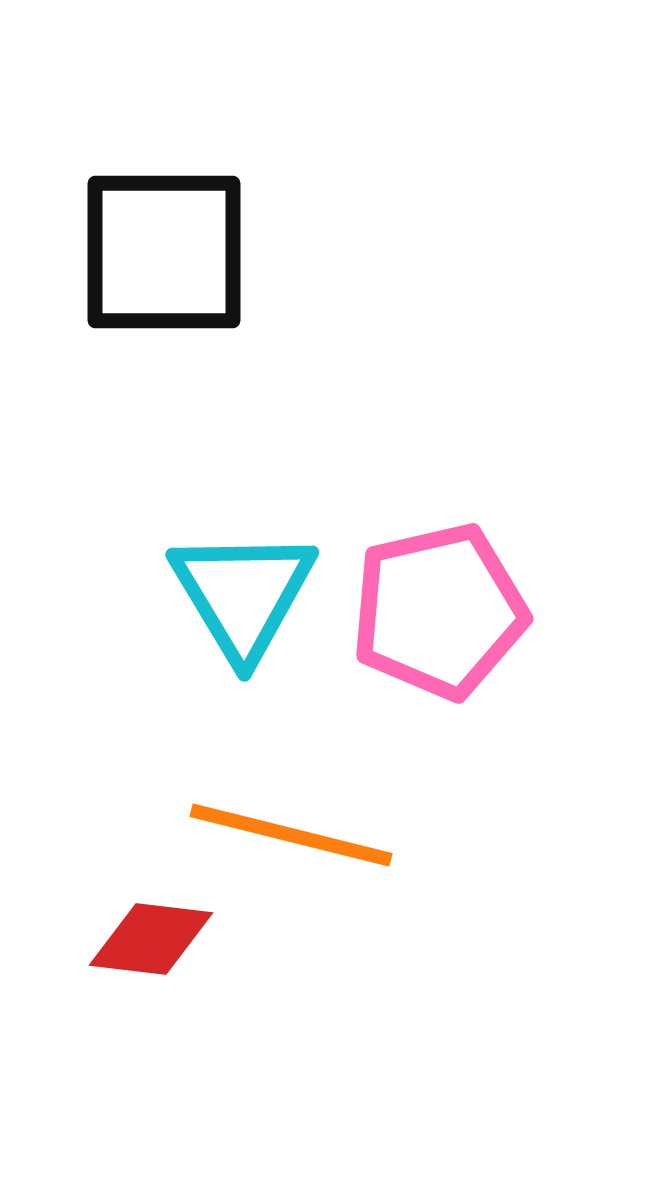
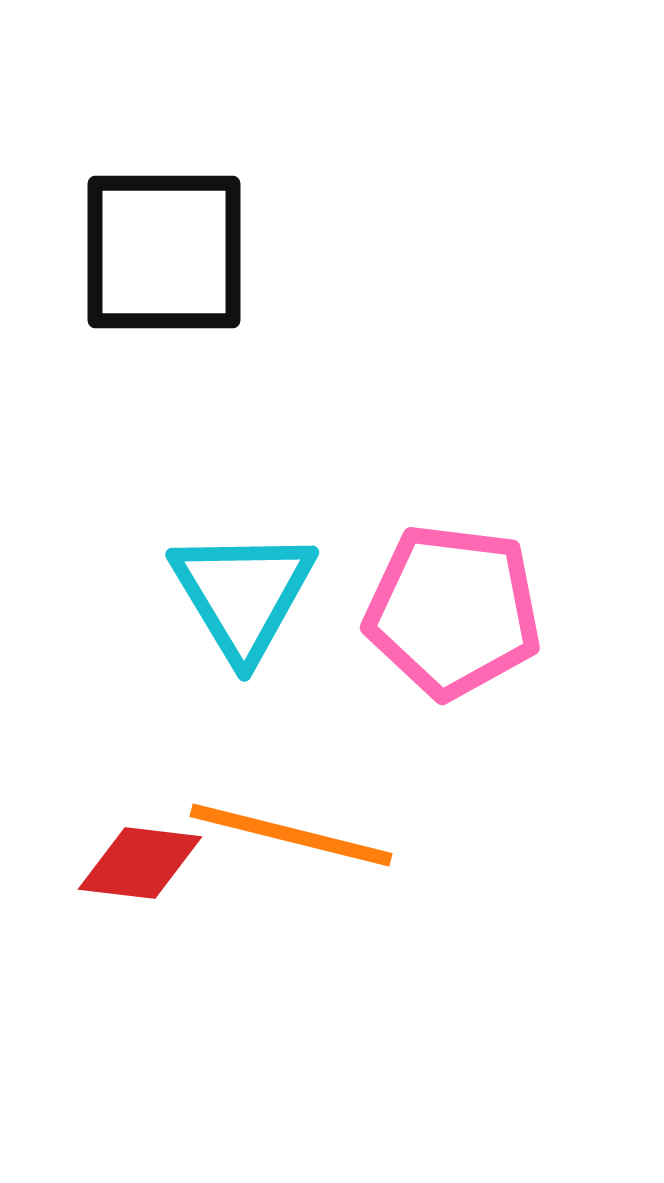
pink pentagon: moved 14 px right; rotated 20 degrees clockwise
red diamond: moved 11 px left, 76 px up
